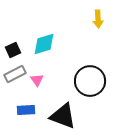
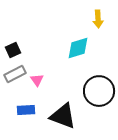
cyan diamond: moved 34 px right, 4 px down
black circle: moved 9 px right, 10 px down
